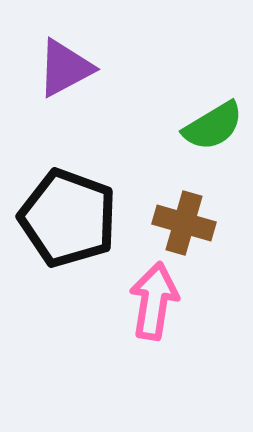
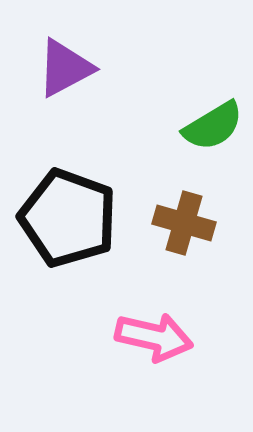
pink arrow: moved 36 px down; rotated 94 degrees clockwise
